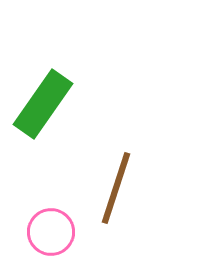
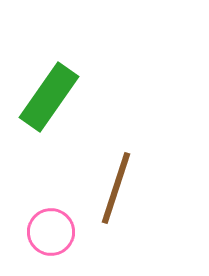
green rectangle: moved 6 px right, 7 px up
